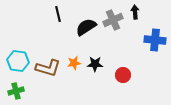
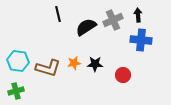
black arrow: moved 3 px right, 3 px down
blue cross: moved 14 px left
